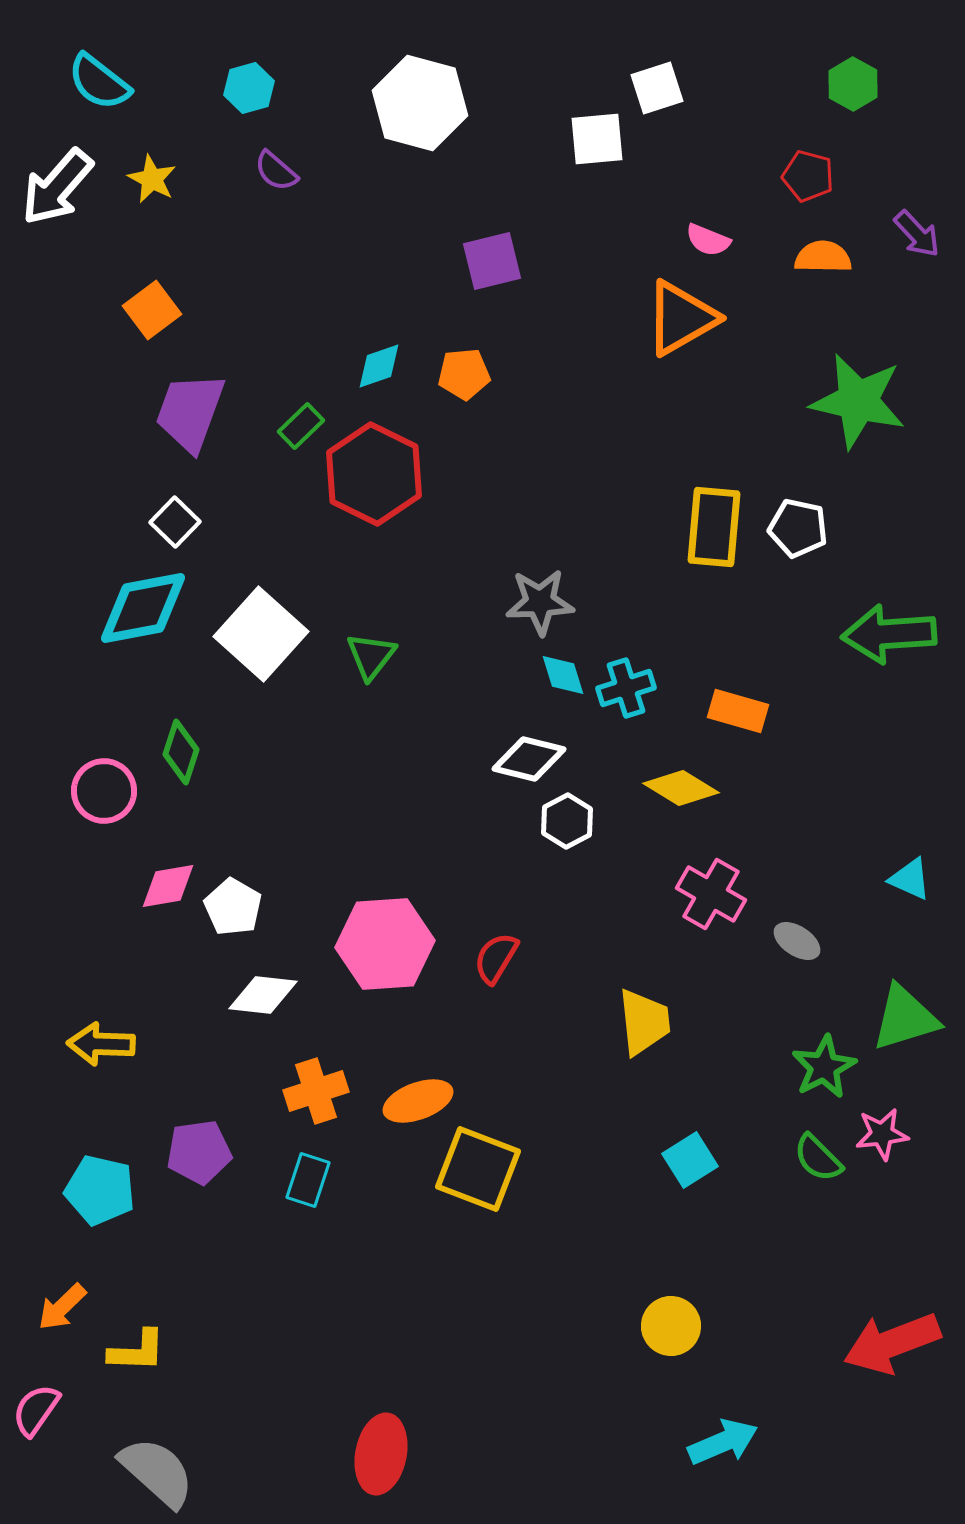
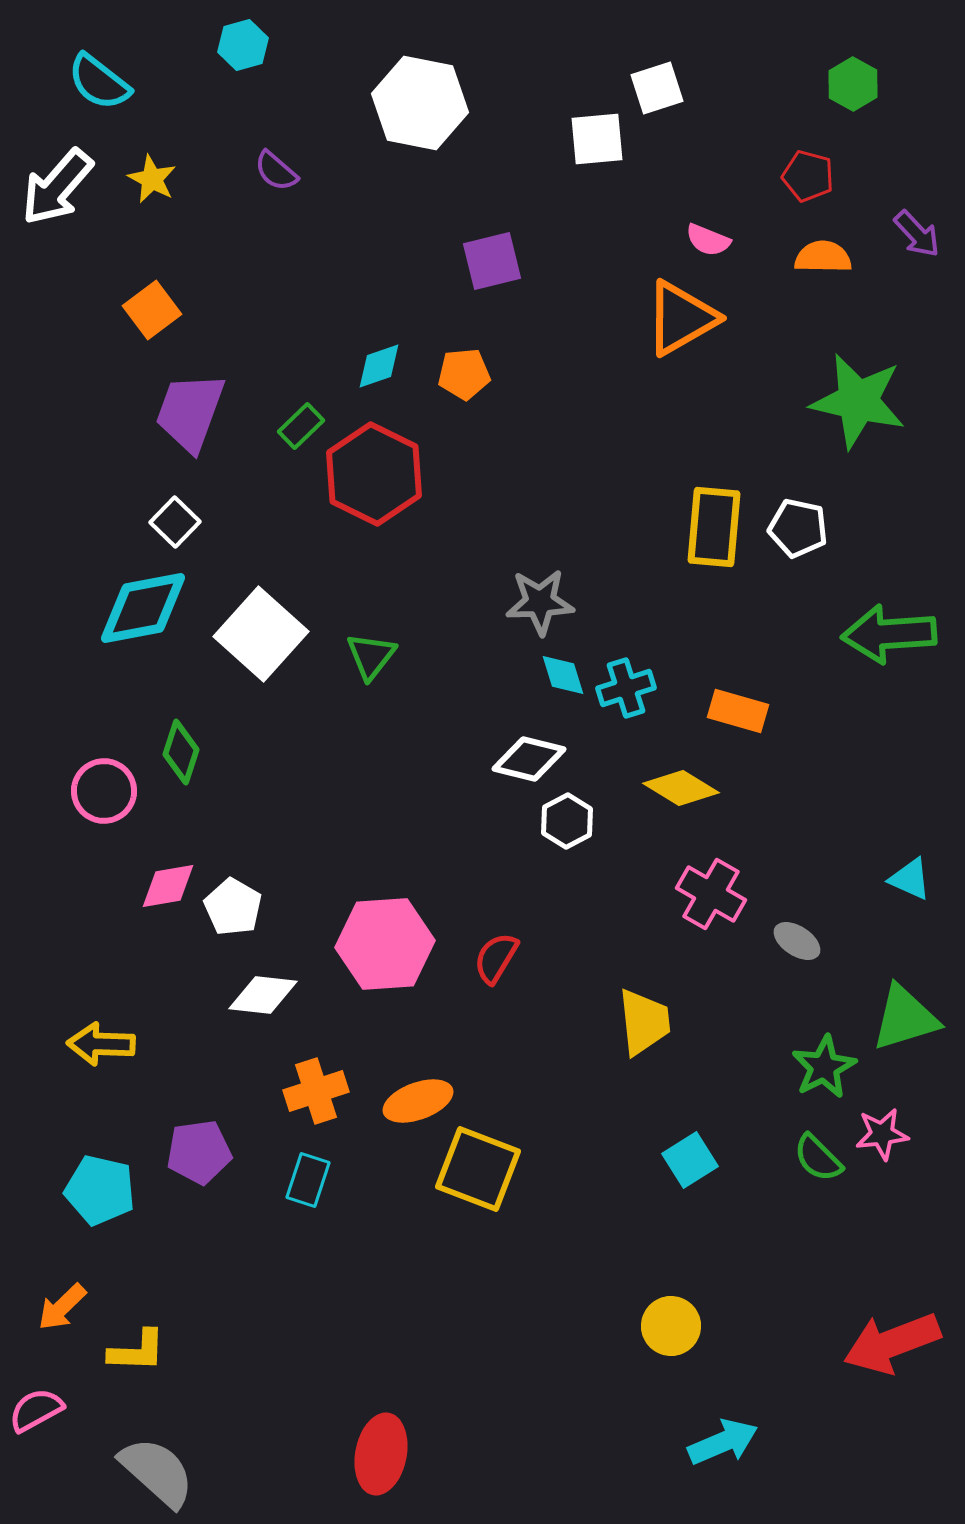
cyan hexagon at (249, 88): moved 6 px left, 43 px up
white hexagon at (420, 103): rotated 4 degrees counterclockwise
pink semicircle at (36, 1410): rotated 26 degrees clockwise
